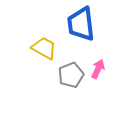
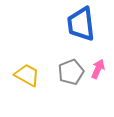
yellow trapezoid: moved 17 px left, 27 px down
gray pentagon: moved 3 px up
